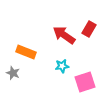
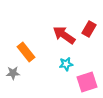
orange rectangle: rotated 30 degrees clockwise
cyan star: moved 4 px right, 2 px up
gray star: rotated 24 degrees counterclockwise
pink square: moved 2 px right
